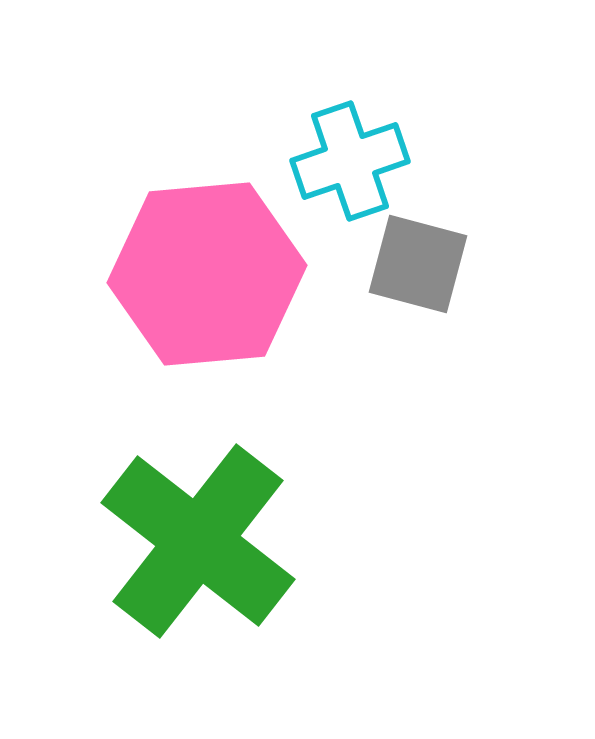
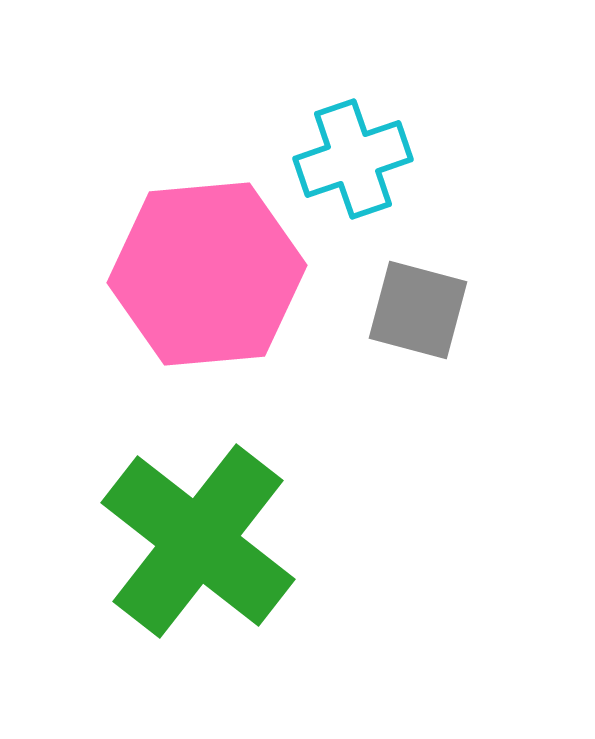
cyan cross: moved 3 px right, 2 px up
gray square: moved 46 px down
